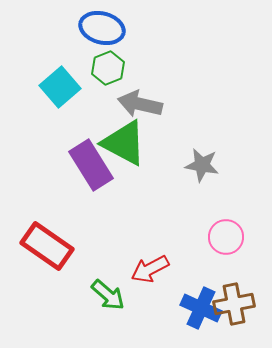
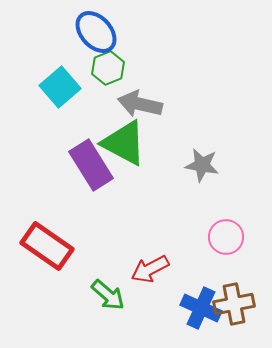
blue ellipse: moved 6 px left, 4 px down; rotated 33 degrees clockwise
